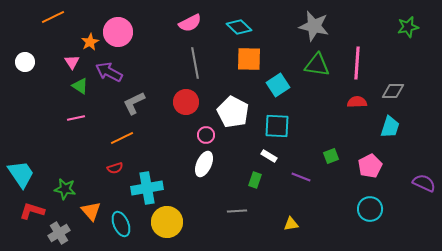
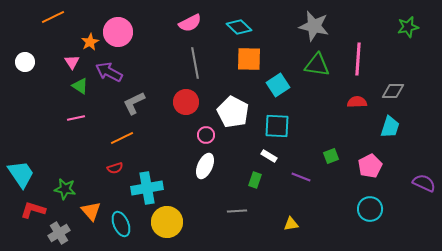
pink line at (357, 63): moved 1 px right, 4 px up
white ellipse at (204, 164): moved 1 px right, 2 px down
red L-shape at (32, 211): moved 1 px right, 1 px up
